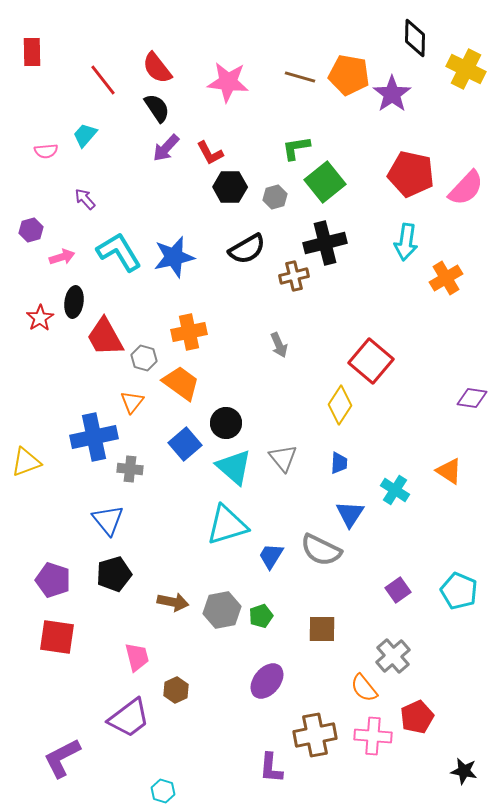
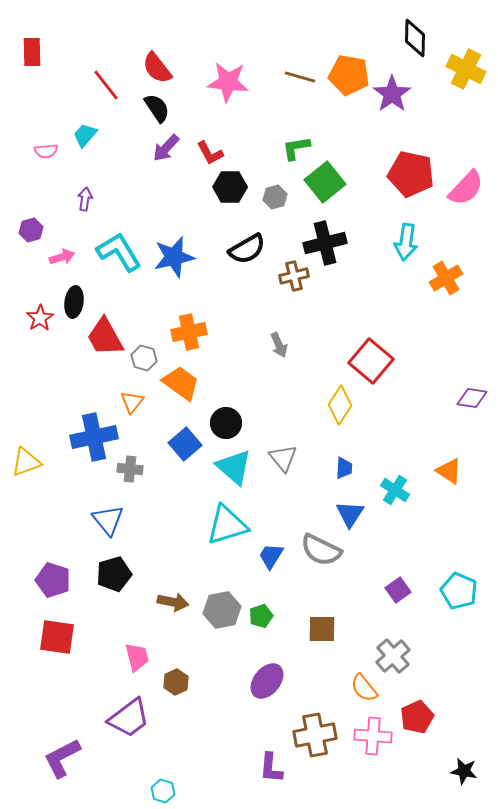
red line at (103, 80): moved 3 px right, 5 px down
purple arrow at (85, 199): rotated 50 degrees clockwise
blue trapezoid at (339, 463): moved 5 px right, 5 px down
brown hexagon at (176, 690): moved 8 px up
